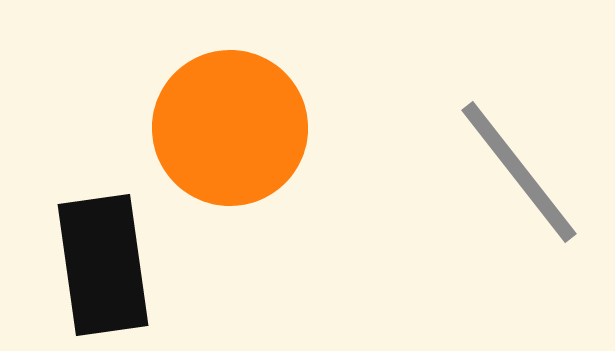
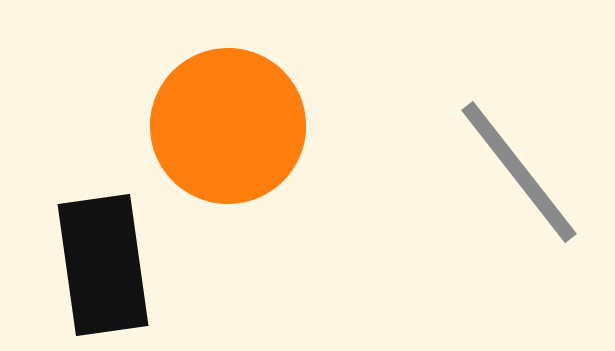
orange circle: moved 2 px left, 2 px up
